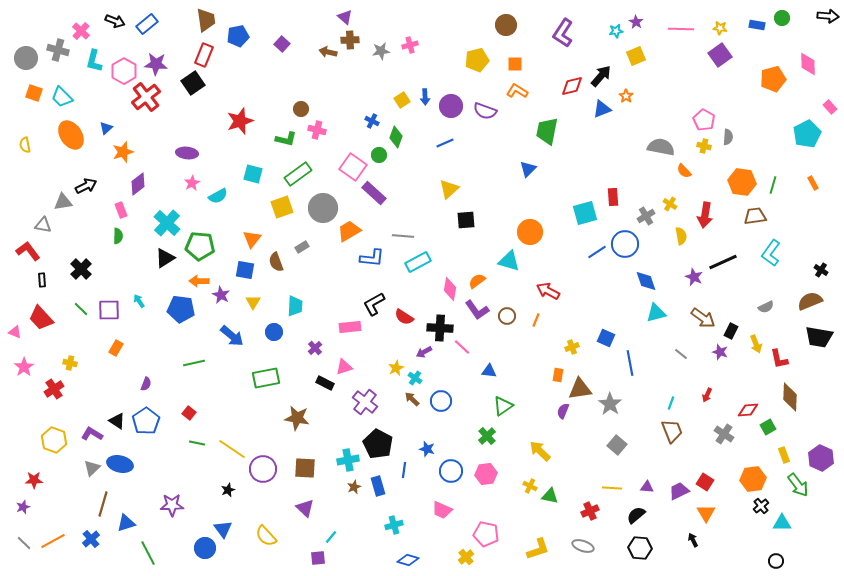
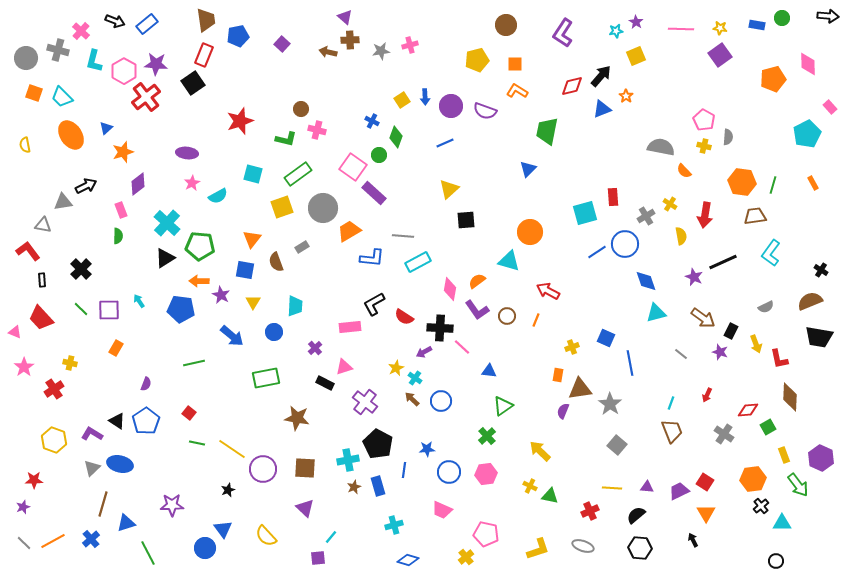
blue star at (427, 449): rotated 21 degrees counterclockwise
blue circle at (451, 471): moved 2 px left, 1 px down
